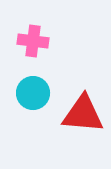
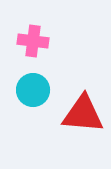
cyan circle: moved 3 px up
